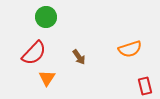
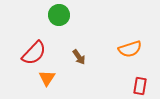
green circle: moved 13 px right, 2 px up
red rectangle: moved 5 px left; rotated 24 degrees clockwise
